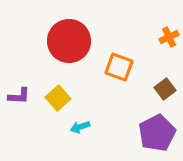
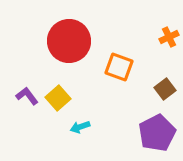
purple L-shape: moved 8 px right; rotated 130 degrees counterclockwise
